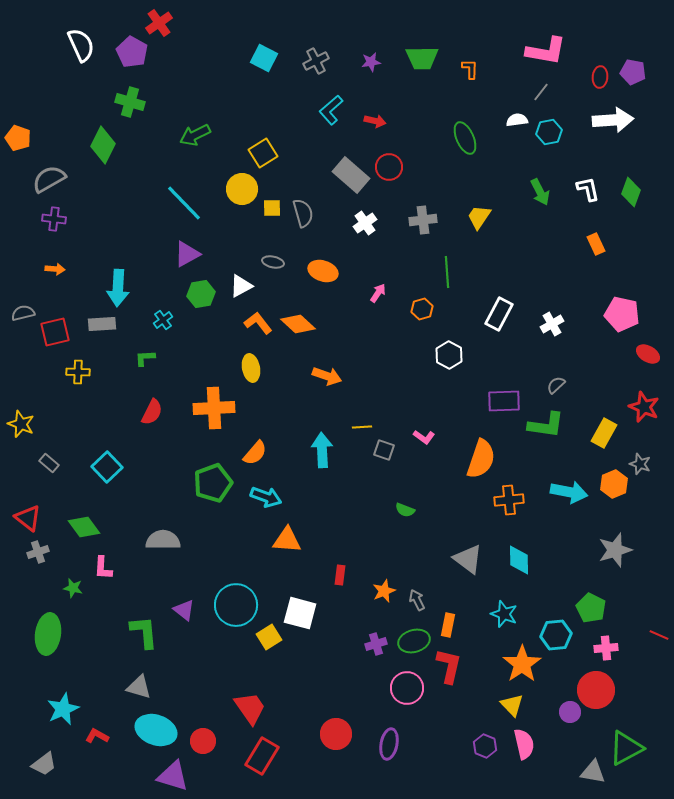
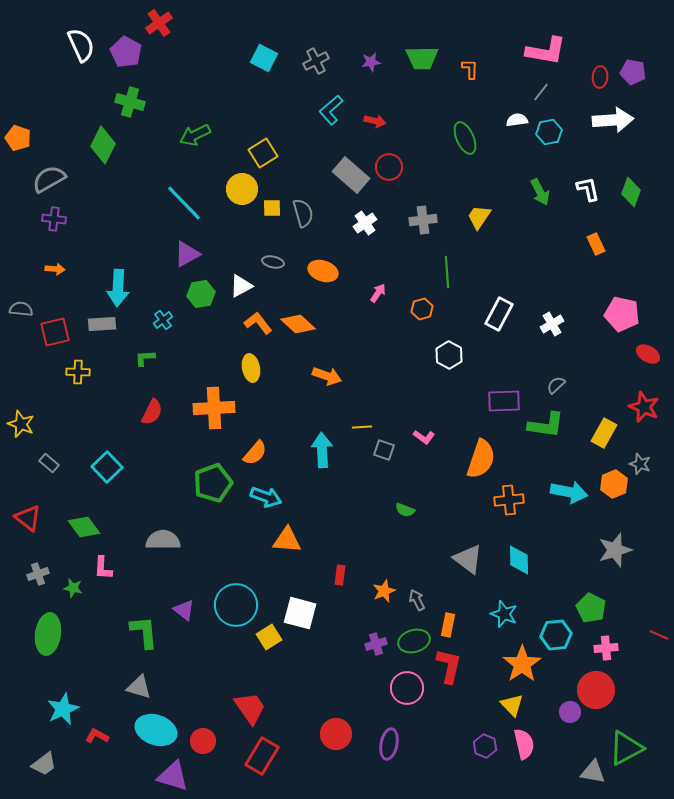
purple pentagon at (132, 52): moved 6 px left
gray semicircle at (23, 313): moved 2 px left, 4 px up; rotated 20 degrees clockwise
gray cross at (38, 552): moved 22 px down
